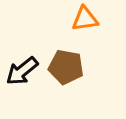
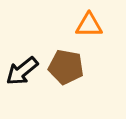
orange triangle: moved 4 px right, 6 px down; rotated 8 degrees clockwise
